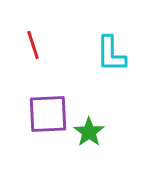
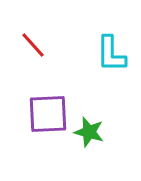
red line: rotated 24 degrees counterclockwise
green star: rotated 20 degrees counterclockwise
